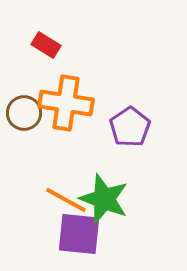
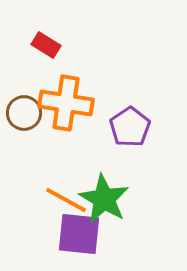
green star: rotated 9 degrees clockwise
